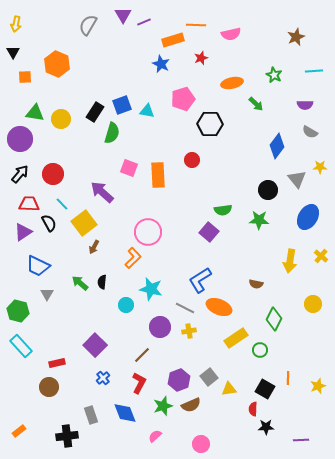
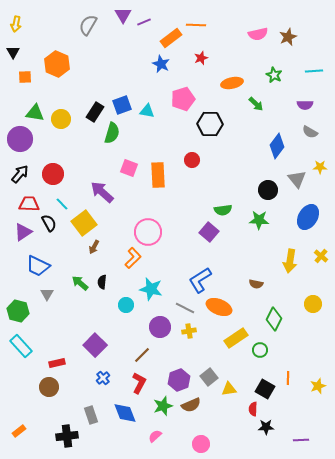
pink semicircle at (231, 34): moved 27 px right
brown star at (296, 37): moved 8 px left
orange rectangle at (173, 40): moved 2 px left, 2 px up; rotated 20 degrees counterclockwise
